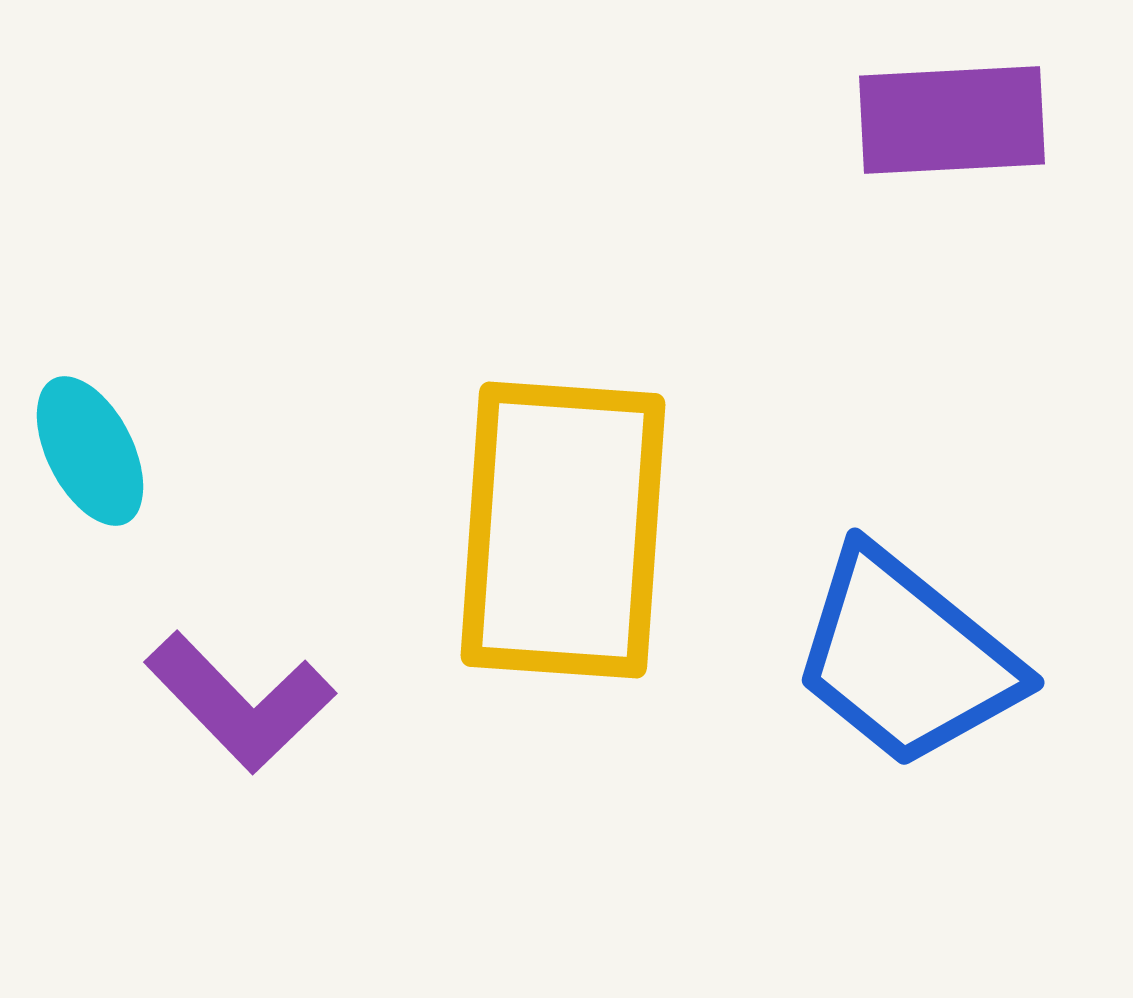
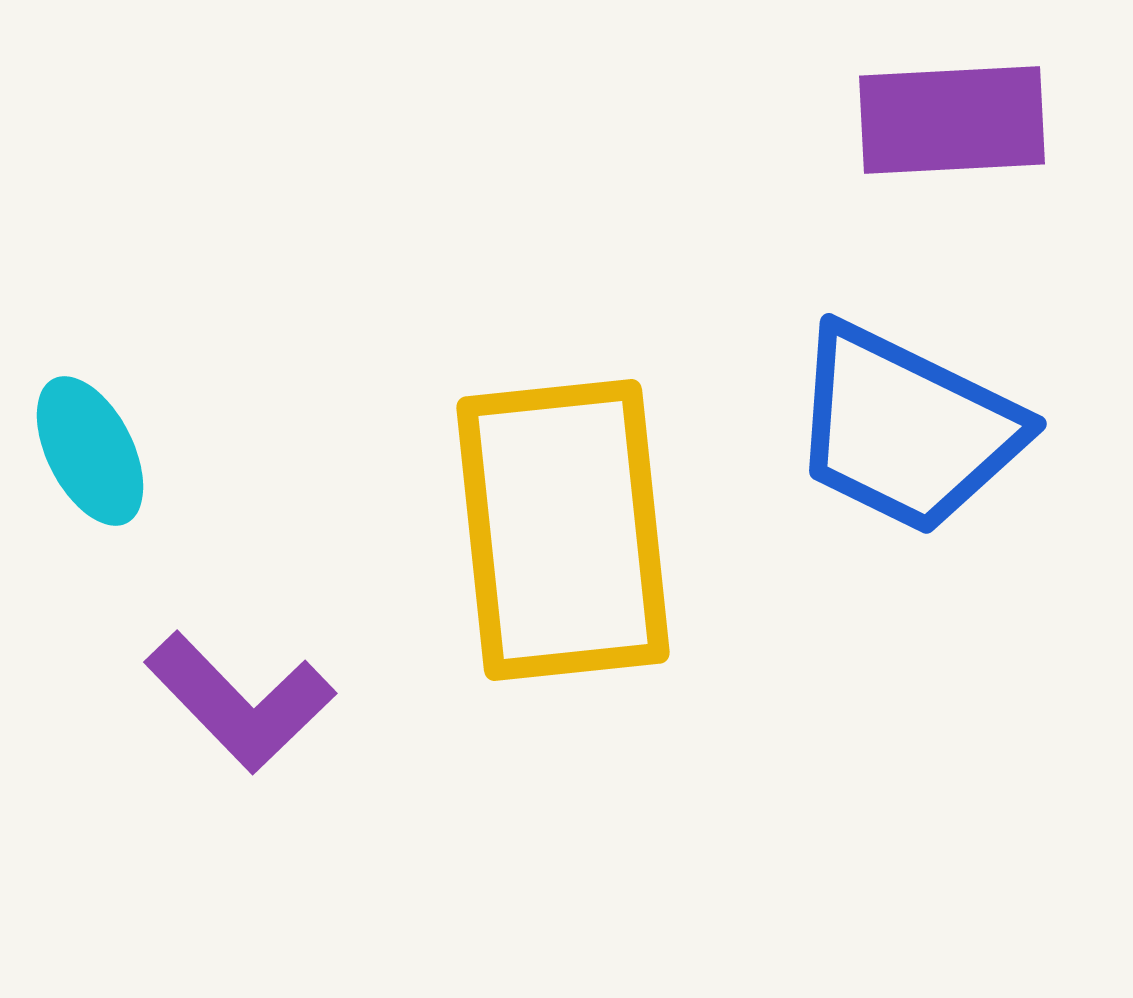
yellow rectangle: rotated 10 degrees counterclockwise
blue trapezoid: moved 229 px up; rotated 13 degrees counterclockwise
